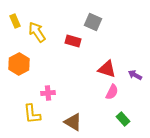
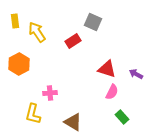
yellow rectangle: rotated 16 degrees clockwise
red rectangle: rotated 49 degrees counterclockwise
purple arrow: moved 1 px right, 1 px up
pink cross: moved 2 px right
yellow L-shape: moved 1 px right; rotated 20 degrees clockwise
green rectangle: moved 1 px left, 2 px up
